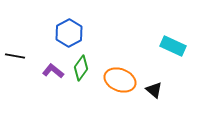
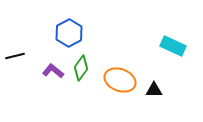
black line: rotated 24 degrees counterclockwise
black triangle: rotated 42 degrees counterclockwise
